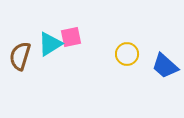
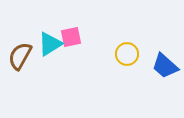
brown semicircle: rotated 12 degrees clockwise
